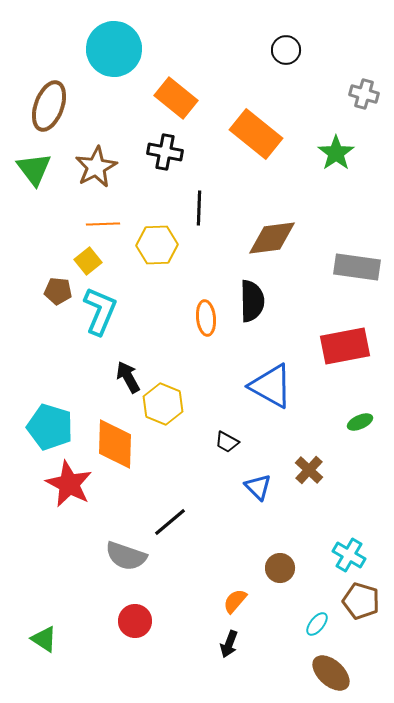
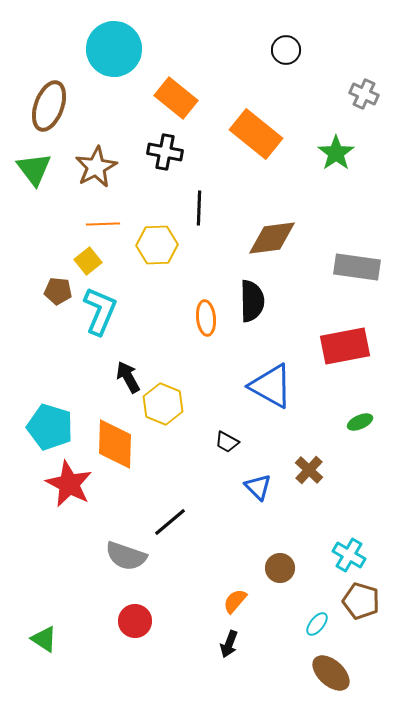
gray cross at (364, 94): rotated 8 degrees clockwise
